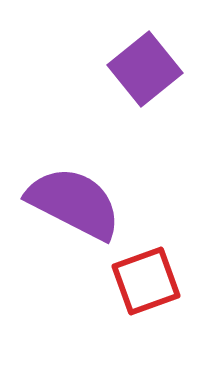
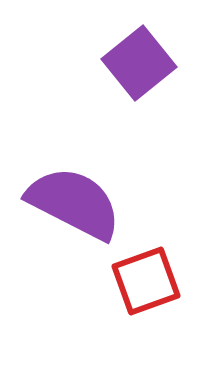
purple square: moved 6 px left, 6 px up
